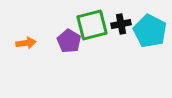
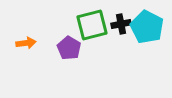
cyan pentagon: moved 3 px left, 4 px up
purple pentagon: moved 7 px down
